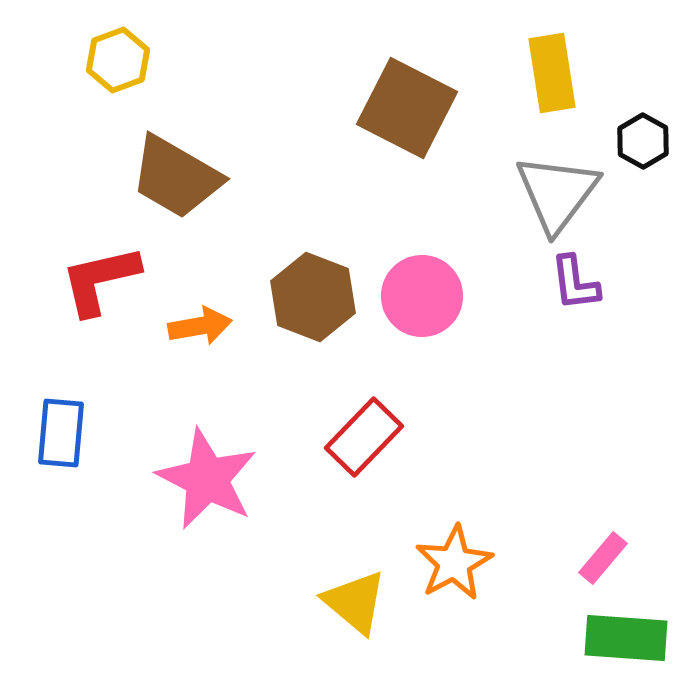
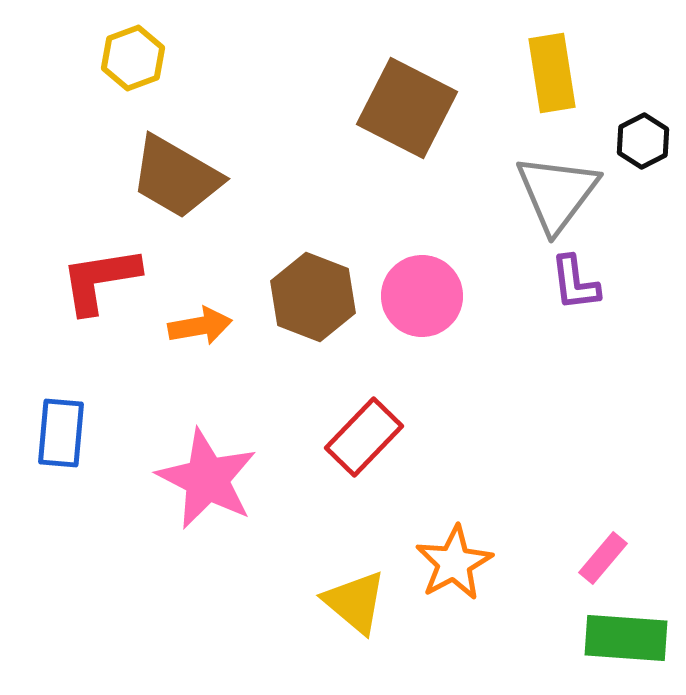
yellow hexagon: moved 15 px right, 2 px up
black hexagon: rotated 4 degrees clockwise
red L-shape: rotated 4 degrees clockwise
